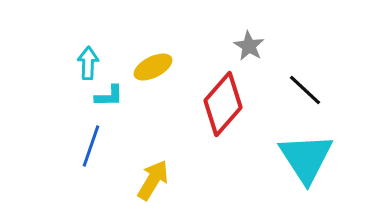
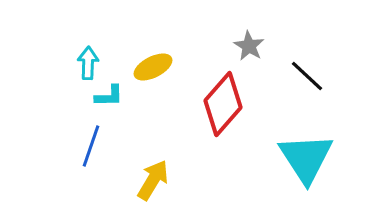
black line: moved 2 px right, 14 px up
